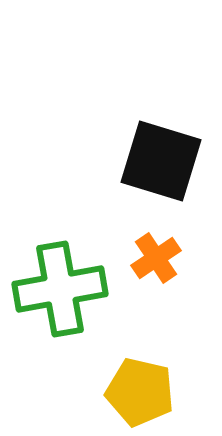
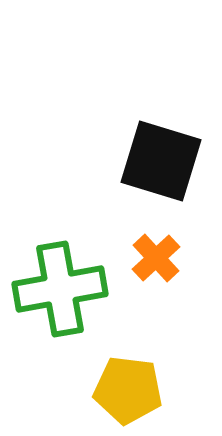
orange cross: rotated 9 degrees counterclockwise
yellow pentagon: moved 12 px left, 2 px up; rotated 6 degrees counterclockwise
